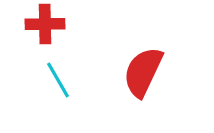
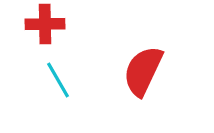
red semicircle: moved 1 px up
